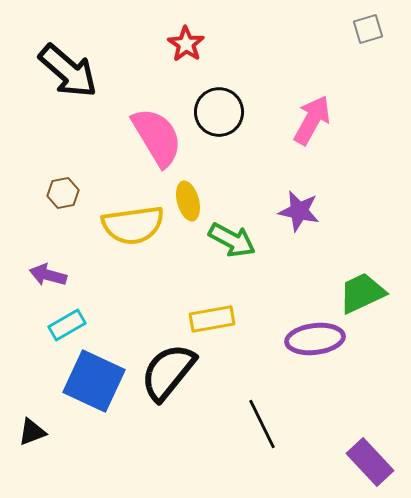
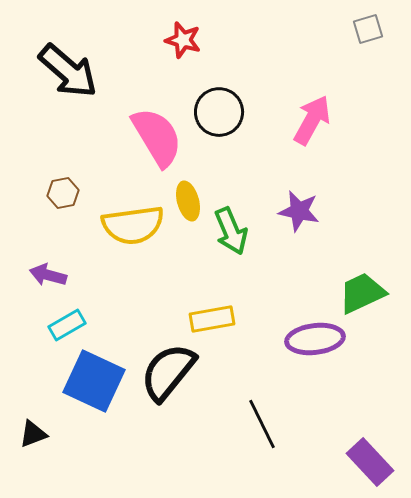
red star: moved 3 px left, 4 px up; rotated 18 degrees counterclockwise
green arrow: moved 1 px left, 9 px up; rotated 39 degrees clockwise
black triangle: moved 1 px right, 2 px down
